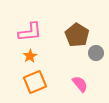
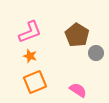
pink L-shape: rotated 15 degrees counterclockwise
orange star: rotated 24 degrees counterclockwise
pink semicircle: moved 2 px left, 6 px down; rotated 18 degrees counterclockwise
